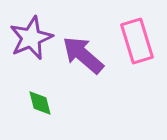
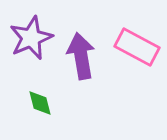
pink rectangle: moved 6 px down; rotated 45 degrees counterclockwise
purple arrow: moved 2 px left, 1 px down; rotated 39 degrees clockwise
